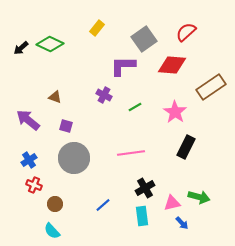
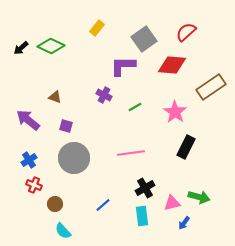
green diamond: moved 1 px right, 2 px down
blue arrow: moved 2 px right; rotated 80 degrees clockwise
cyan semicircle: moved 11 px right
